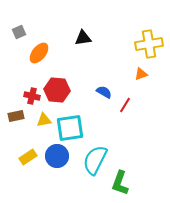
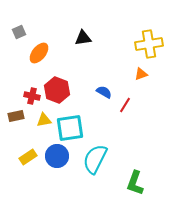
red hexagon: rotated 15 degrees clockwise
cyan semicircle: moved 1 px up
green L-shape: moved 15 px right
